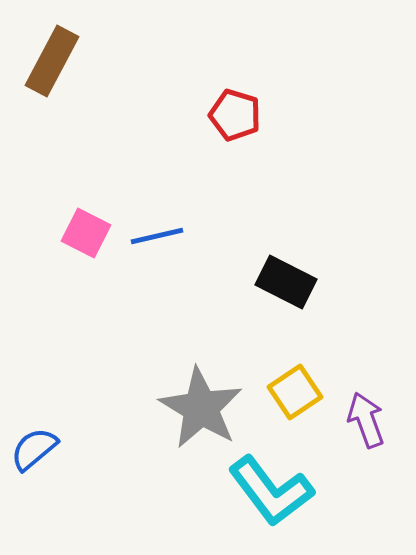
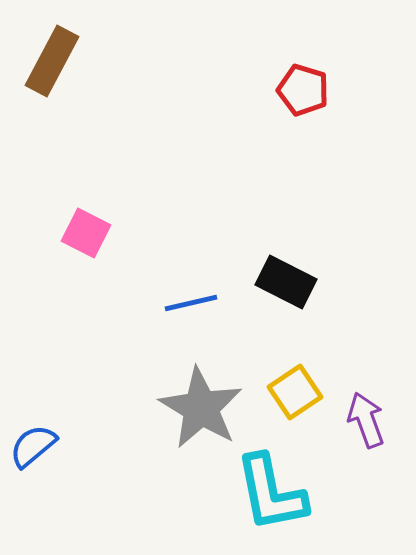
red pentagon: moved 68 px right, 25 px up
blue line: moved 34 px right, 67 px down
blue semicircle: moved 1 px left, 3 px up
cyan L-shape: moved 2 px down; rotated 26 degrees clockwise
